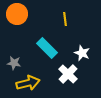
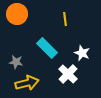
gray star: moved 2 px right, 1 px up
yellow arrow: moved 1 px left
